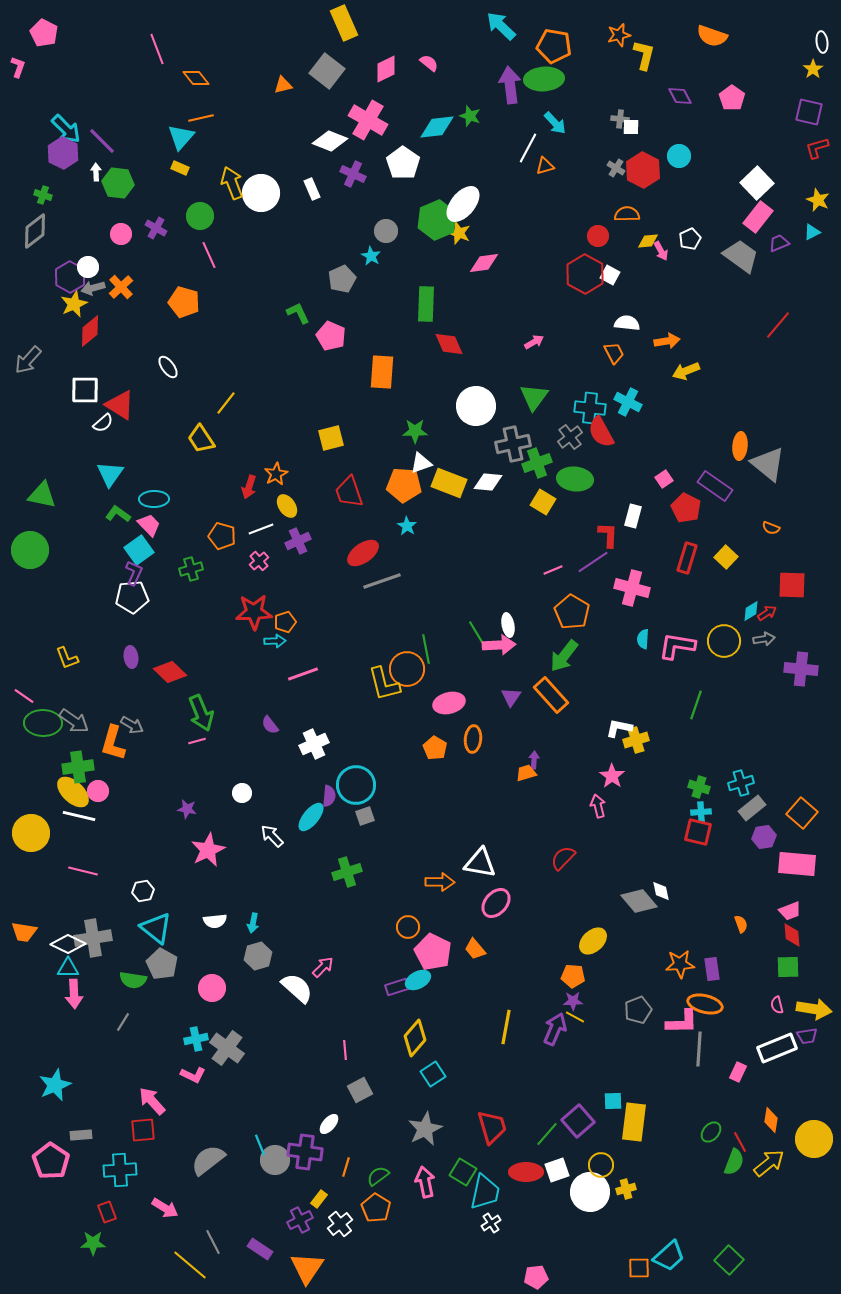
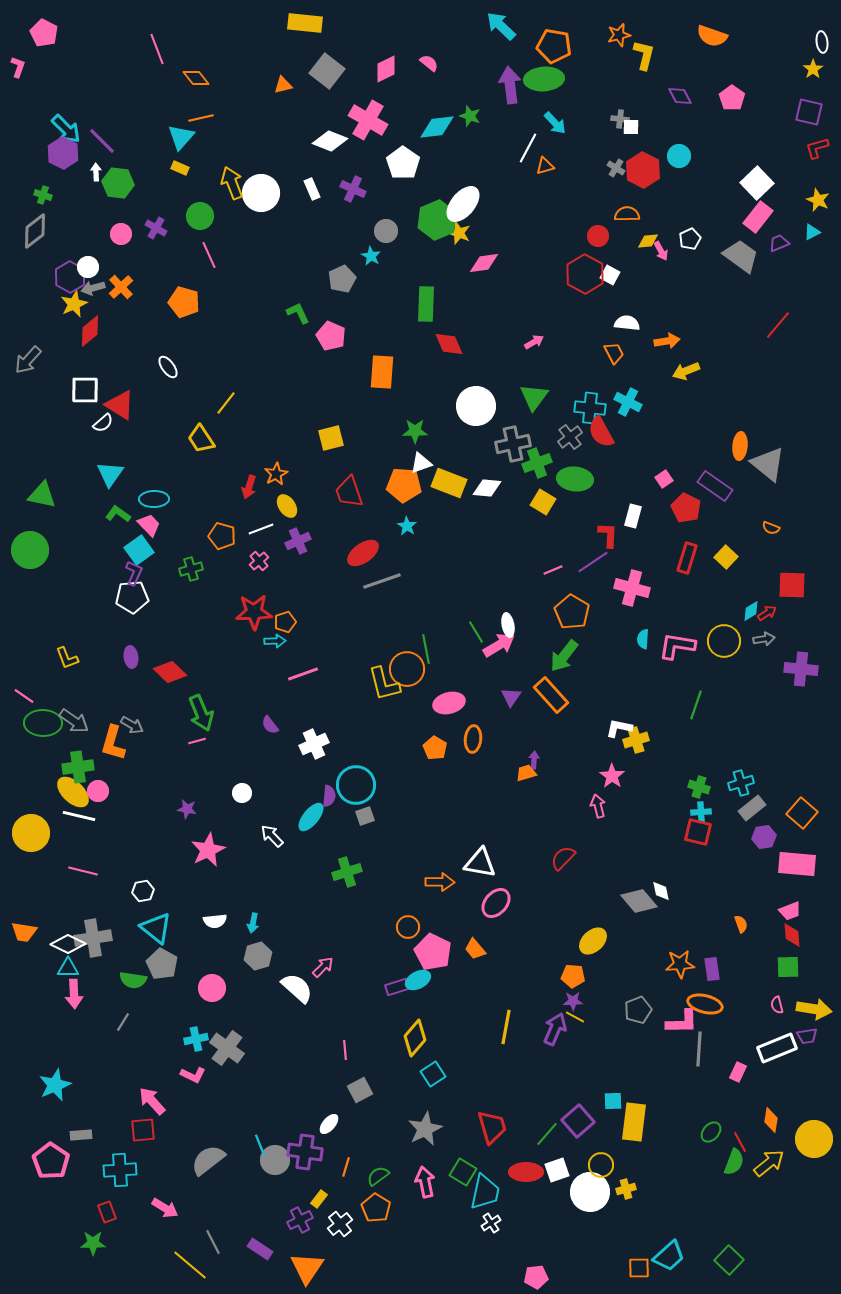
yellow rectangle at (344, 23): moved 39 px left; rotated 60 degrees counterclockwise
purple cross at (353, 174): moved 15 px down
white diamond at (488, 482): moved 1 px left, 6 px down
pink arrow at (499, 645): rotated 28 degrees counterclockwise
